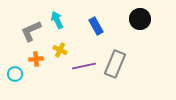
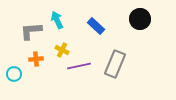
blue rectangle: rotated 18 degrees counterclockwise
gray L-shape: rotated 20 degrees clockwise
yellow cross: moved 2 px right
purple line: moved 5 px left
cyan circle: moved 1 px left
